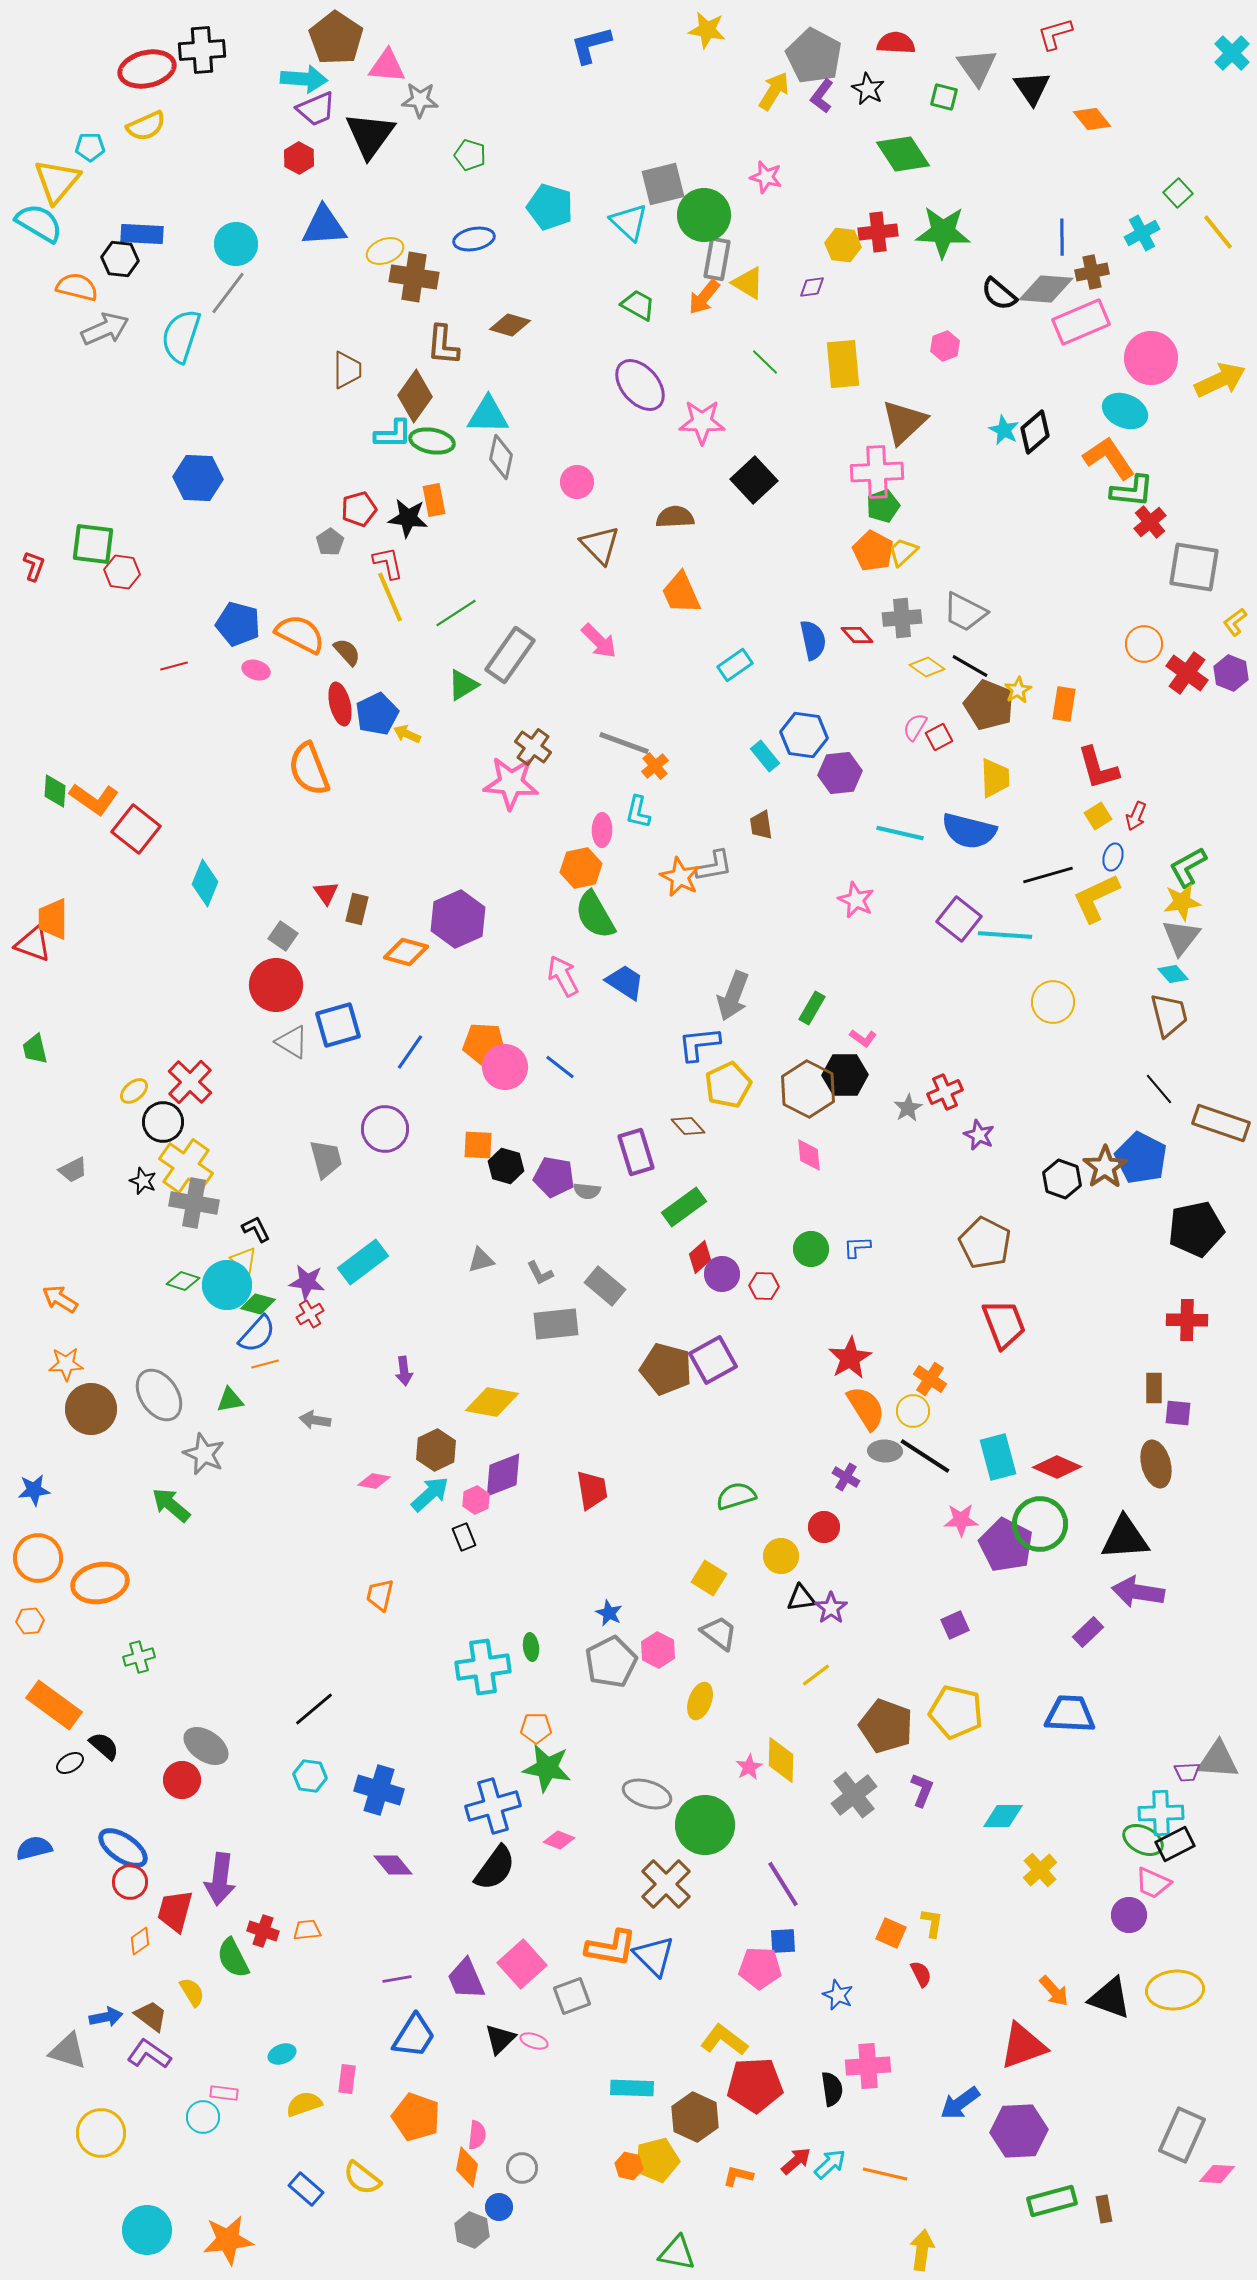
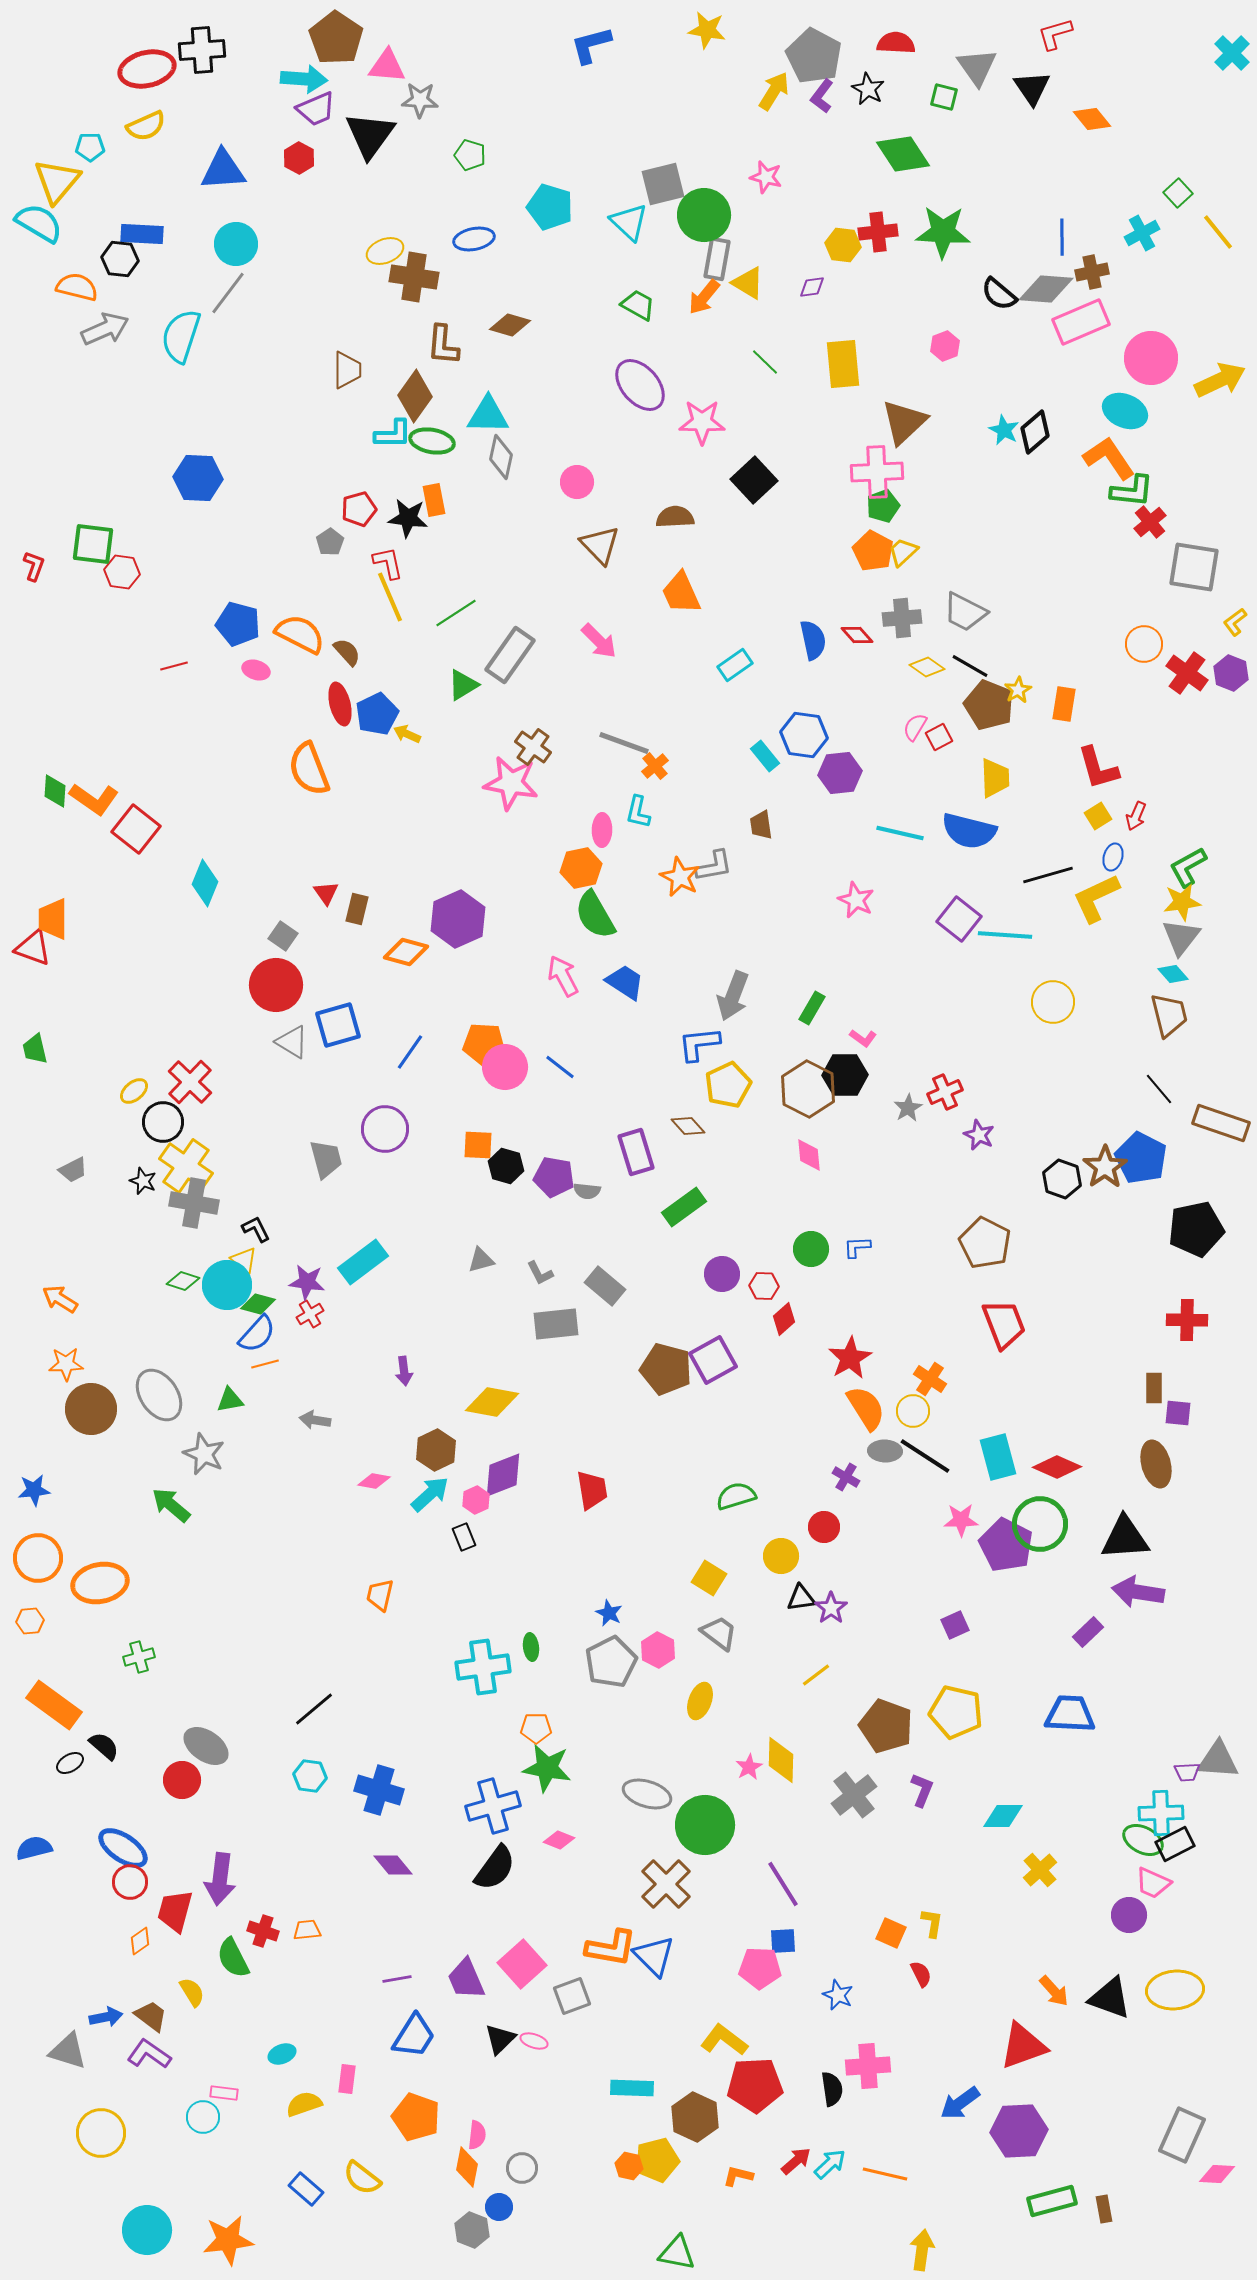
blue triangle at (324, 226): moved 101 px left, 56 px up
pink star at (511, 783): rotated 6 degrees clockwise
red triangle at (33, 944): moved 4 px down
red diamond at (700, 1257): moved 84 px right, 62 px down
